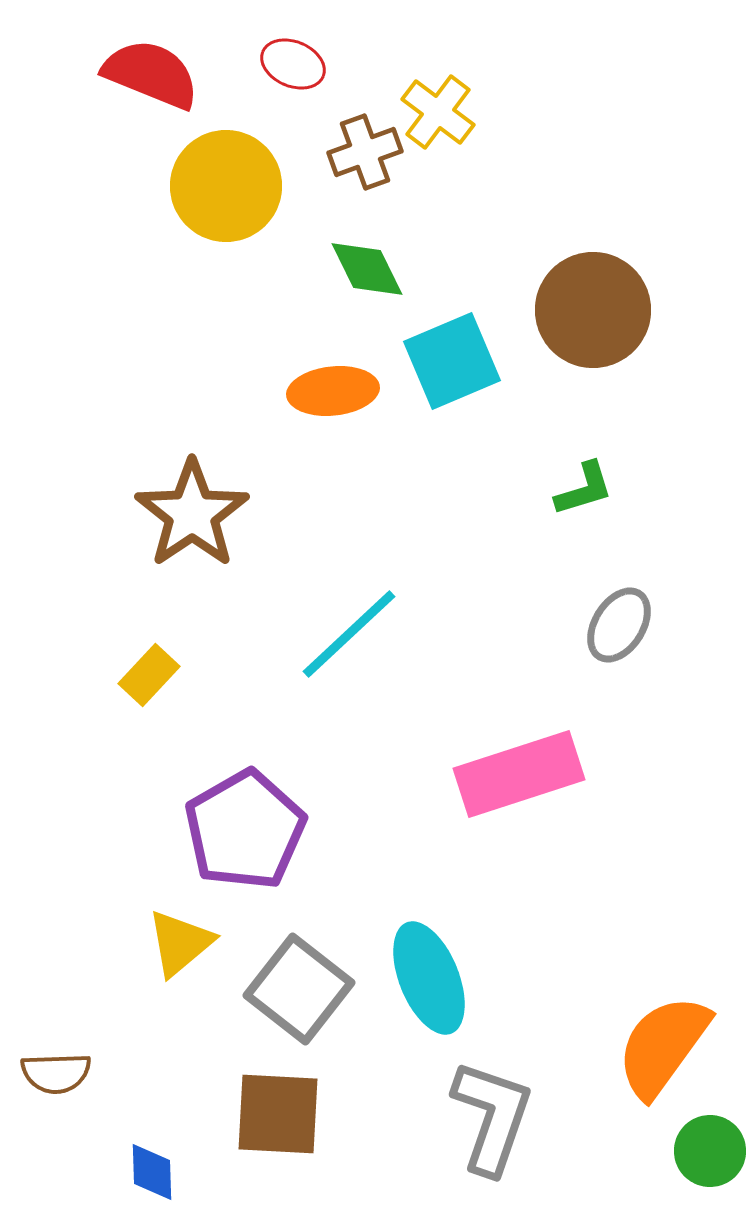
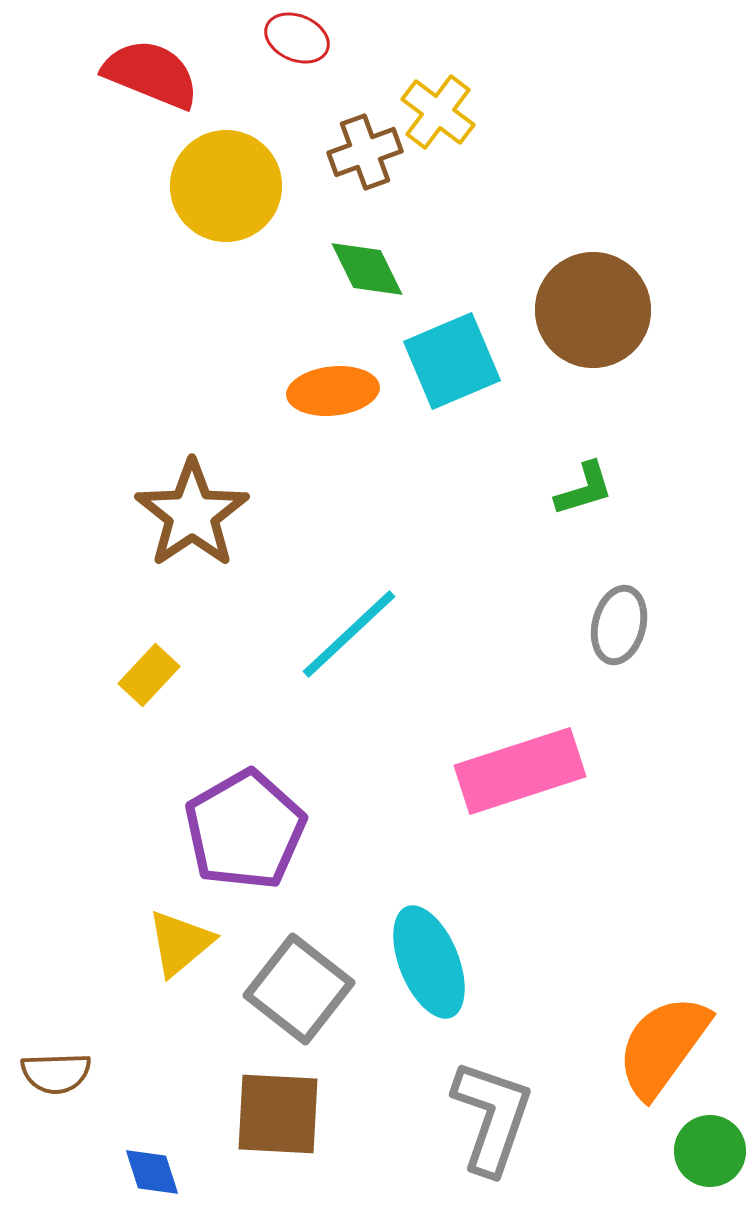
red ellipse: moved 4 px right, 26 px up
gray ellipse: rotated 18 degrees counterclockwise
pink rectangle: moved 1 px right, 3 px up
cyan ellipse: moved 16 px up
blue diamond: rotated 16 degrees counterclockwise
